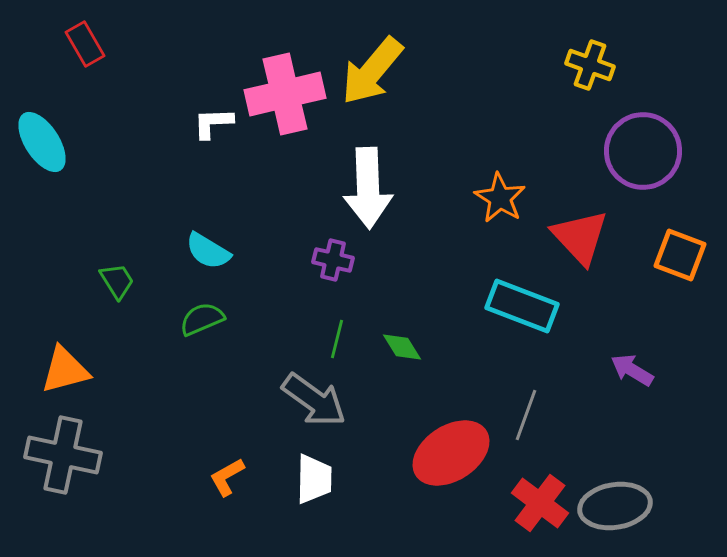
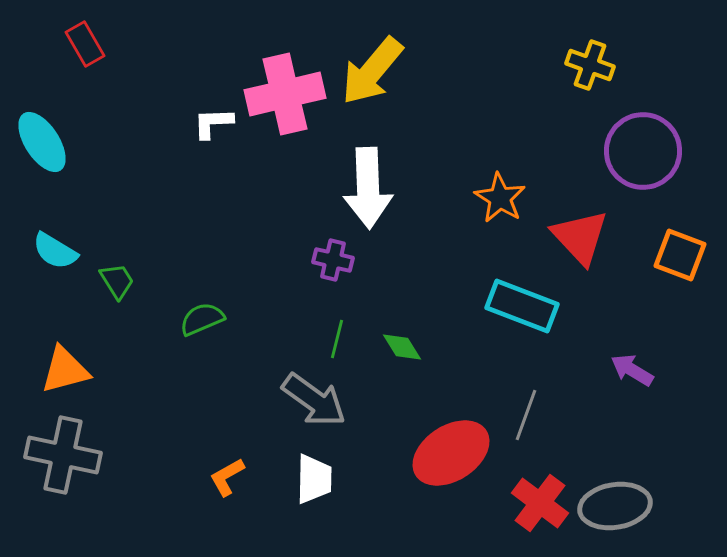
cyan semicircle: moved 153 px left
